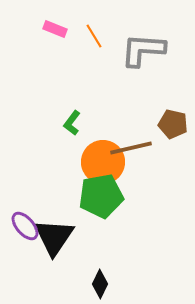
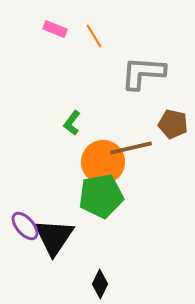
gray L-shape: moved 23 px down
